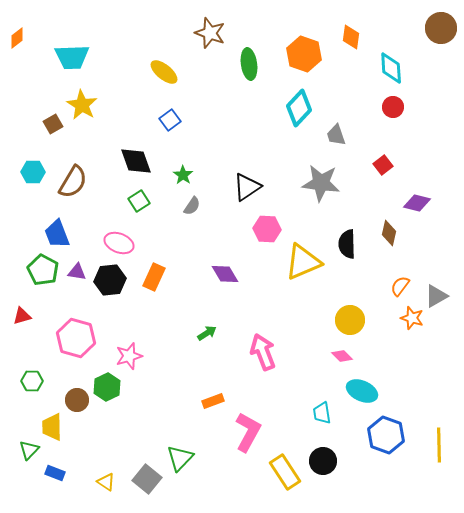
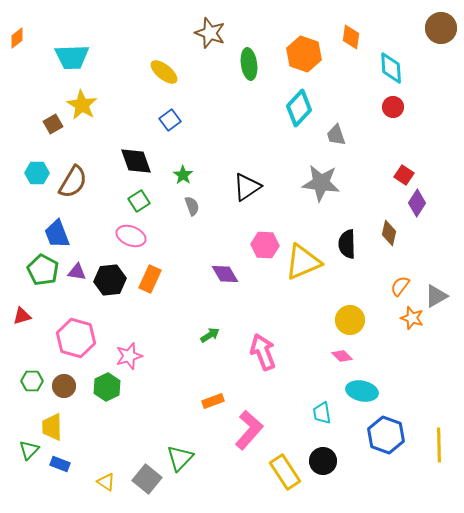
red square at (383, 165): moved 21 px right, 10 px down; rotated 18 degrees counterclockwise
cyan hexagon at (33, 172): moved 4 px right, 1 px down
purple diamond at (417, 203): rotated 72 degrees counterclockwise
gray semicircle at (192, 206): rotated 54 degrees counterclockwise
pink hexagon at (267, 229): moved 2 px left, 16 px down
pink ellipse at (119, 243): moved 12 px right, 7 px up
orange rectangle at (154, 277): moved 4 px left, 2 px down
green arrow at (207, 333): moved 3 px right, 2 px down
cyan ellipse at (362, 391): rotated 12 degrees counterclockwise
brown circle at (77, 400): moved 13 px left, 14 px up
pink L-shape at (248, 432): moved 1 px right, 2 px up; rotated 12 degrees clockwise
blue rectangle at (55, 473): moved 5 px right, 9 px up
